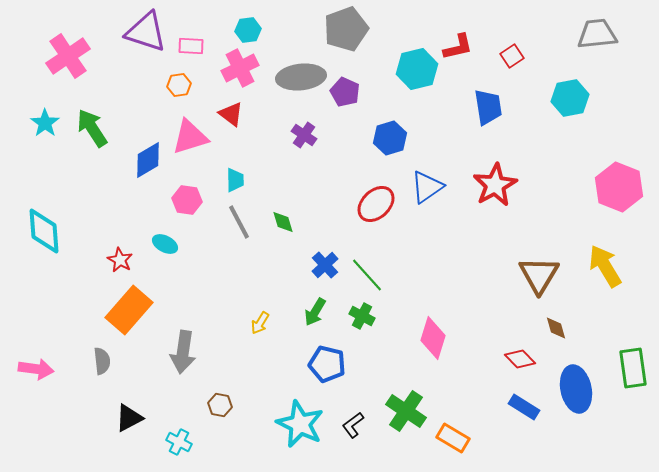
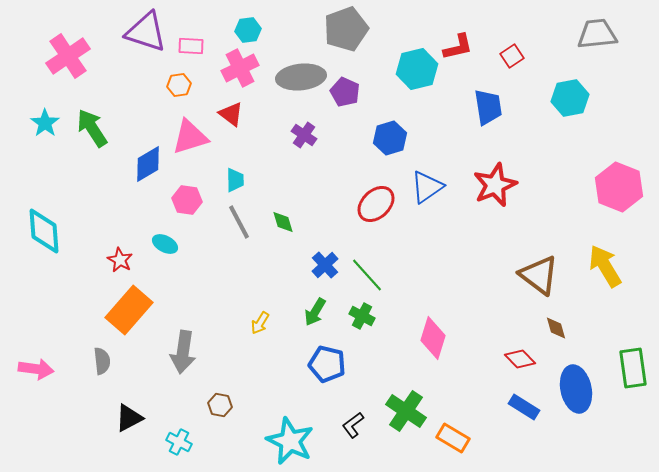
blue diamond at (148, 160): moved 4 px down
red star at (495, 185): rotated 6 degrees clockwise
brown triangle at (539, 275): rotated 24 degrees counterclockwise
cyan star at (300, 424): moved 10 px left, 17 px down
